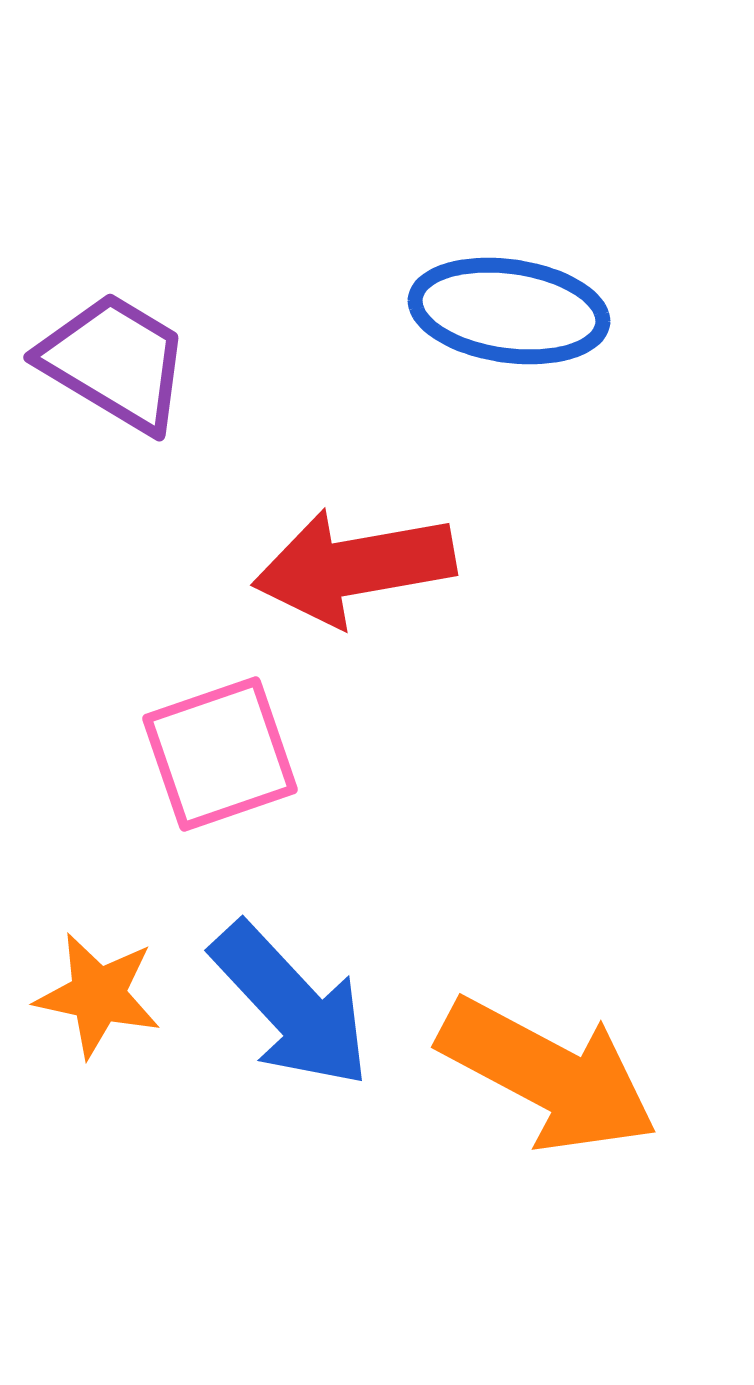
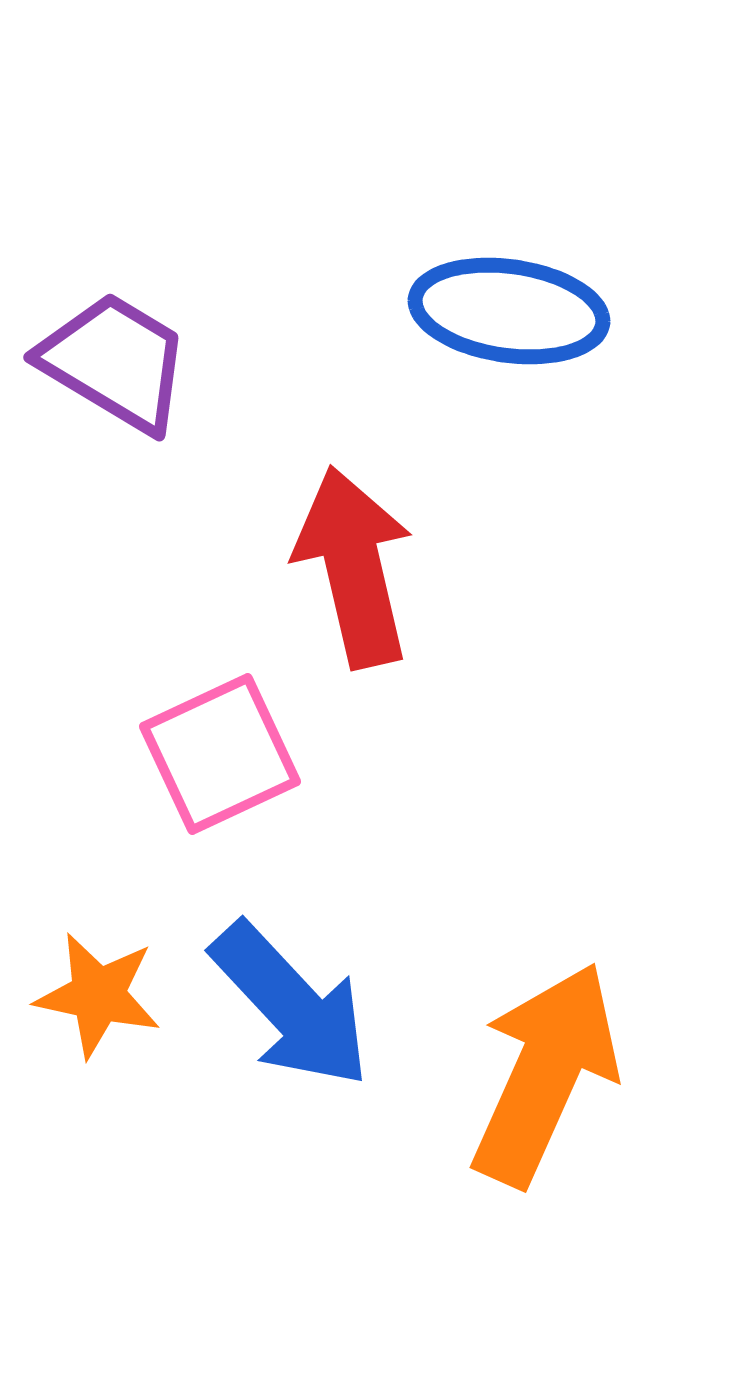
red arrow: rotated 87 degrees clockwise
pink square: rotated 6 degrees counterclockwise
orange arrow: moved 3 px left, 1 px up; rotated 94 degrees counterclockwise
